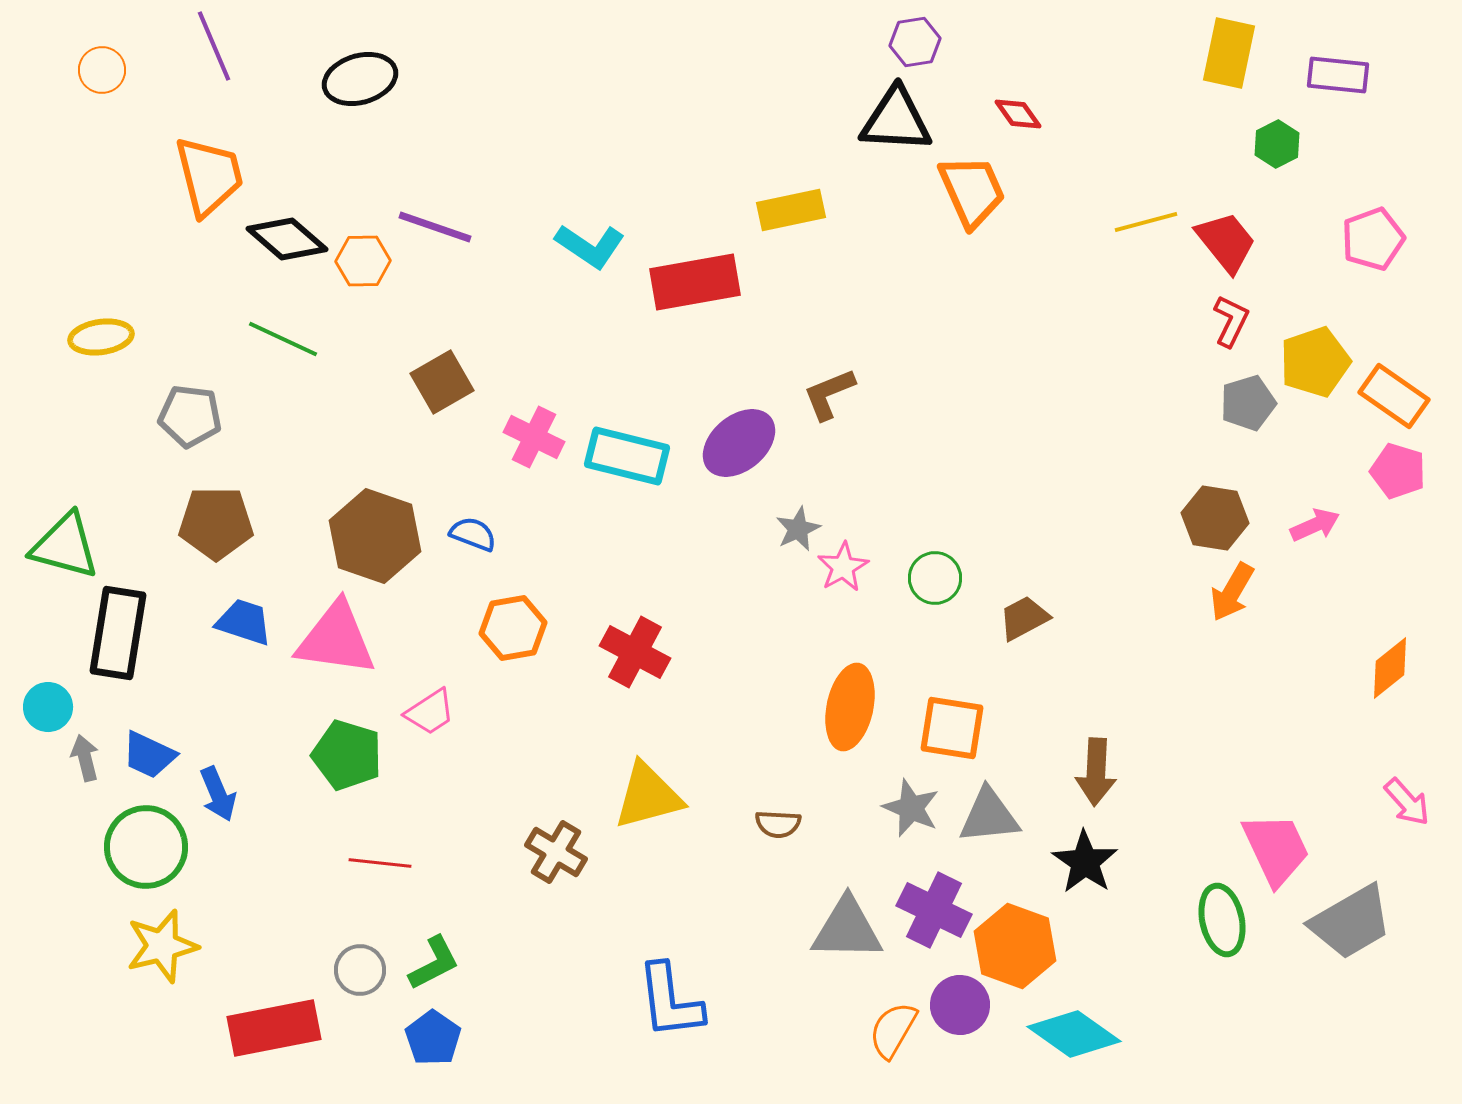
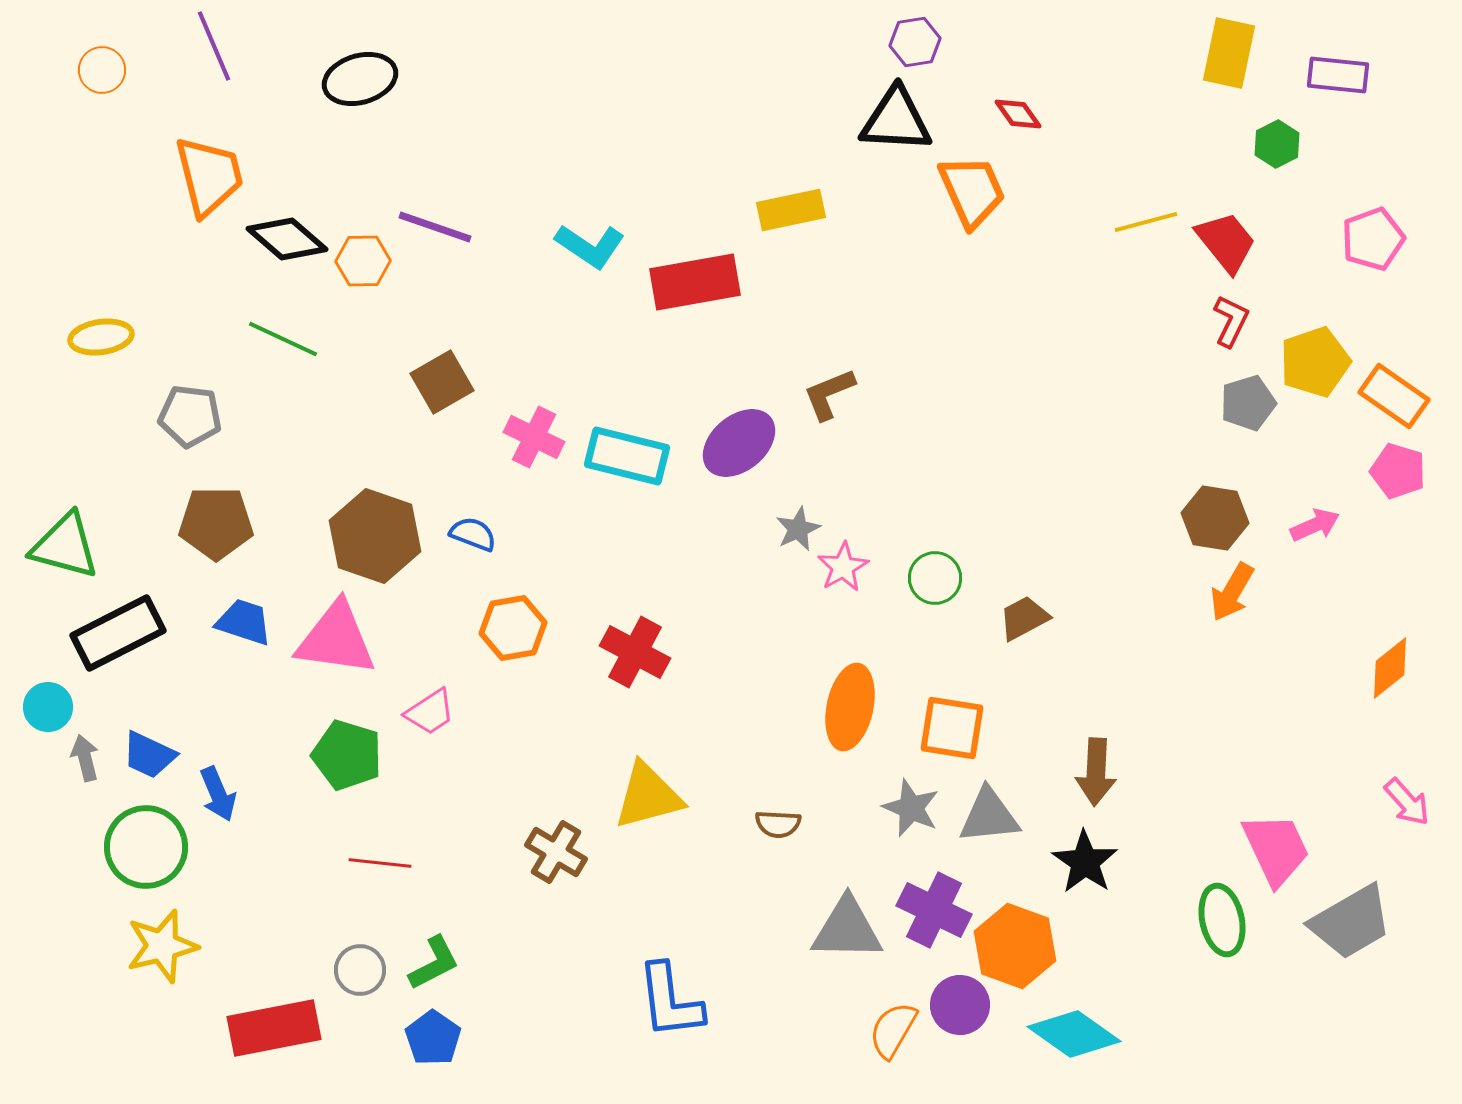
black rectangle at (118, 633): rotated 54 degrees clockwise
